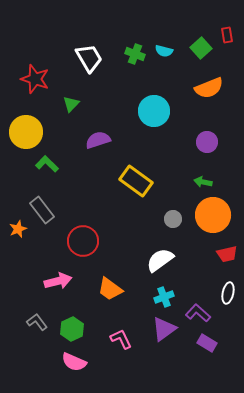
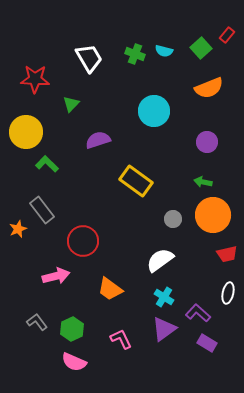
red rectangle: rotated 49 degrees clockwise
red star: rotated 16 degrees counterclockwise
pink arrow: moved 2 px left, 5 px up
cyan cross: rotated 36 degrees counterclockwise
